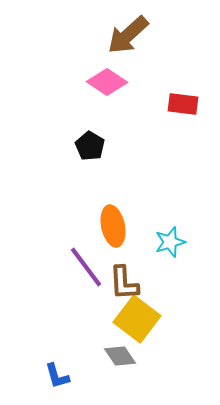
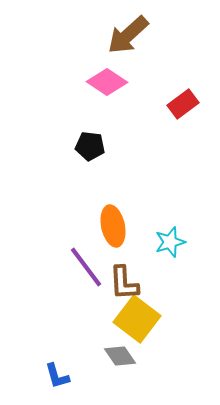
red rectangle: rotated 44 degrees counterclockwise
black pentagon: rotated 24 degrees counterclockwise
